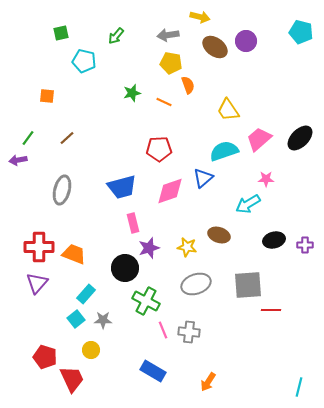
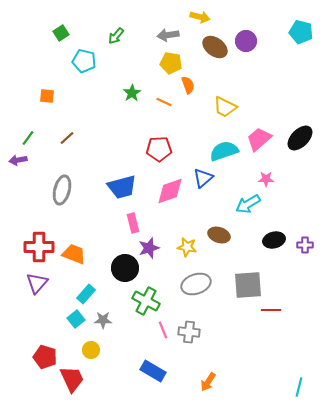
green square at (61, 33): rotated 21 degrees counterclockwise
green star at (132, 93): rotated 18 degrees counterclockwise
yellow trapezoid at (228, 110): moved 3 px left, 3 px up; rotated 30 degrees counterclockwise
